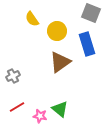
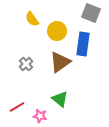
blue rectangle: moved 4 px left; rotated 25 degrees clockwise
gray cross: moved 13 px right, 12 px up; rotated 16 degrees counterclockwise
green triangle: moved 10 px up
